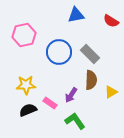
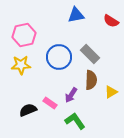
blue circle: moved 5 px down
yellow star: moved 5 px left, 20 px up
